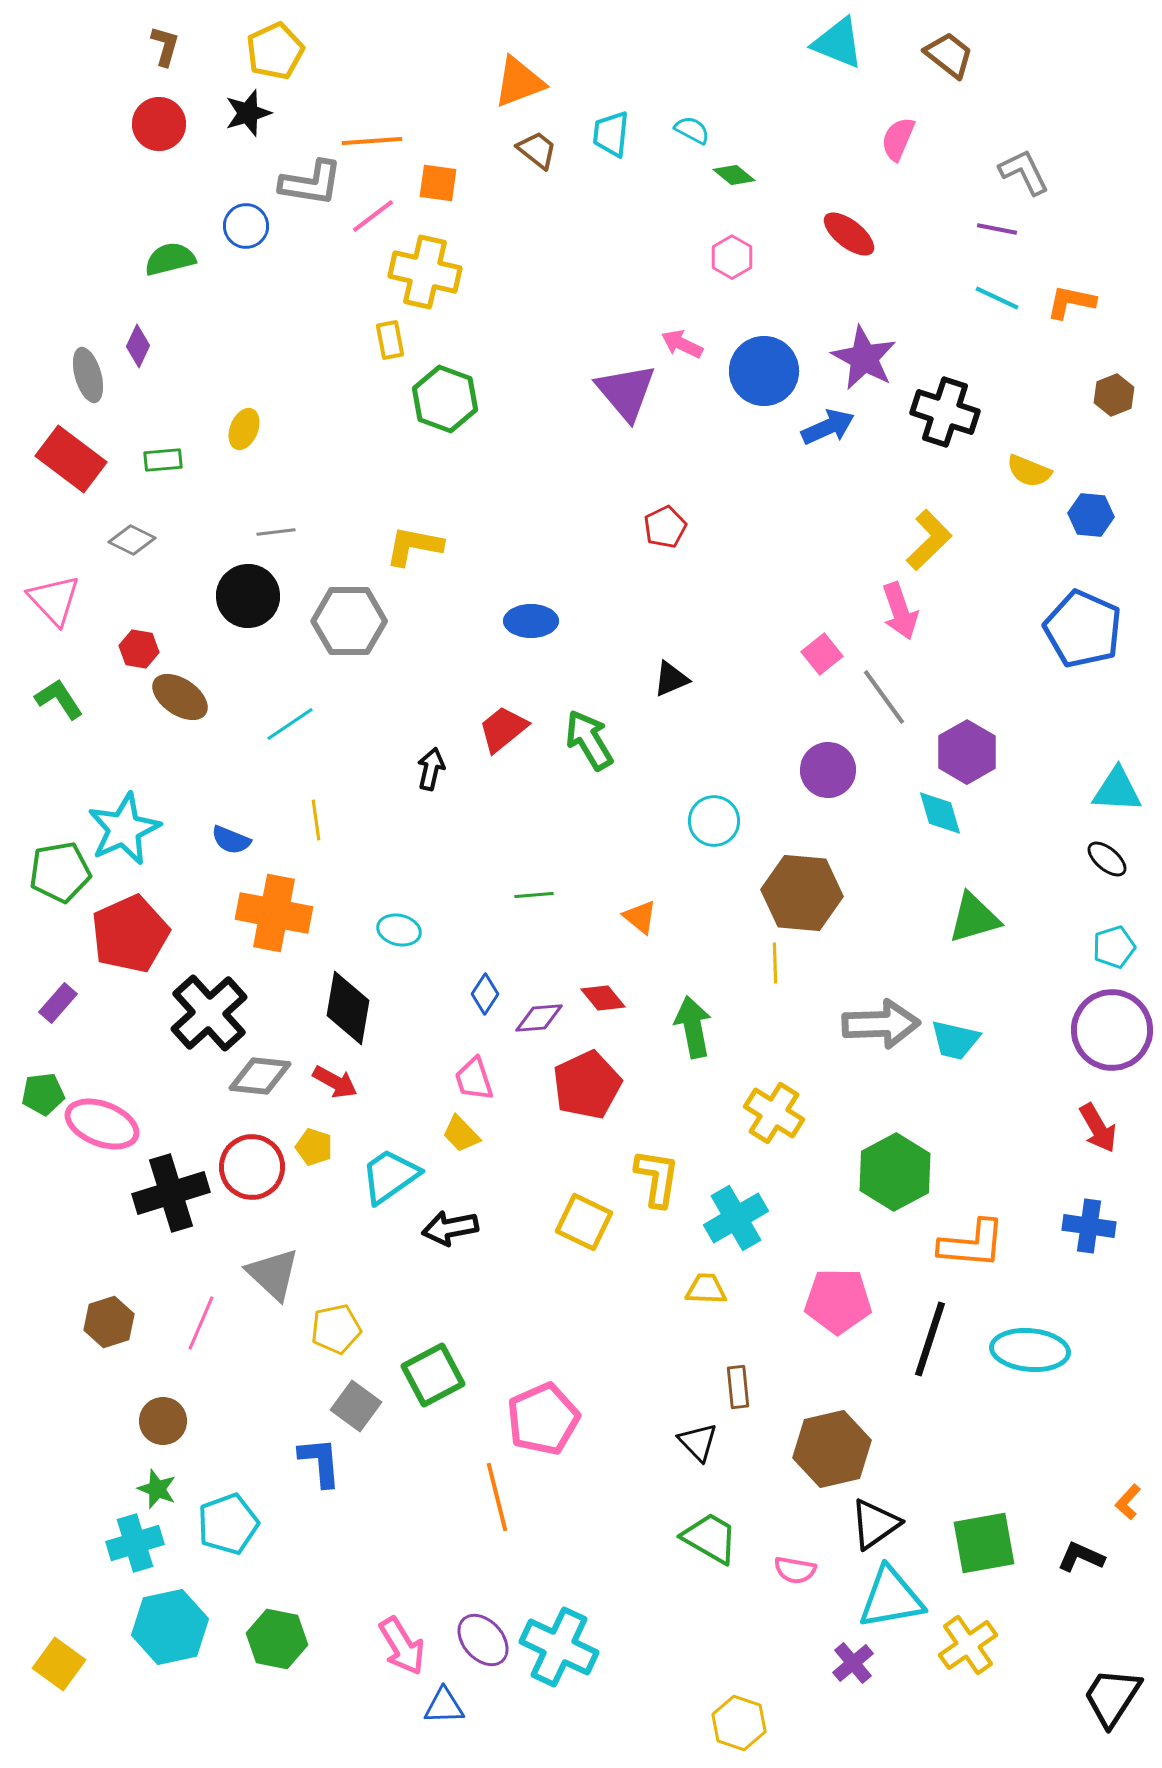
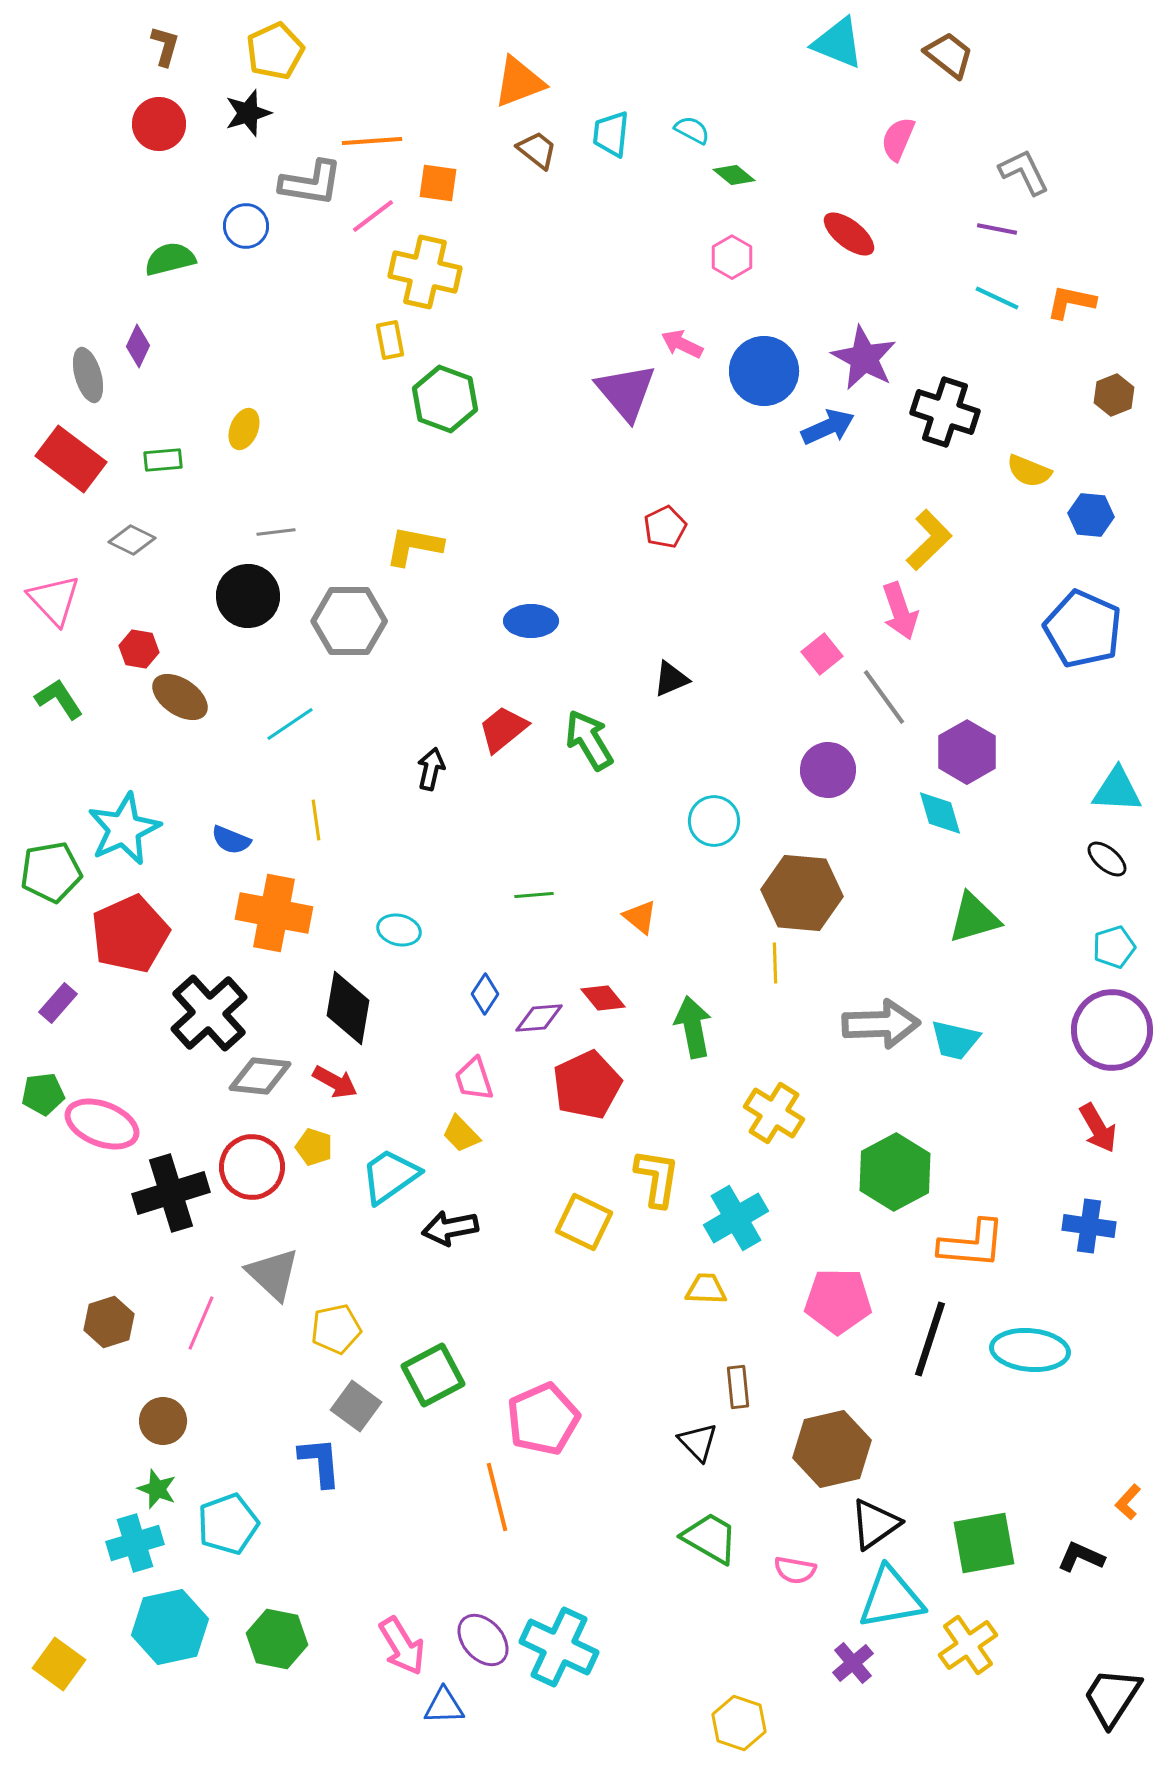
green pentagon at (60, 872): moved 9 px left
